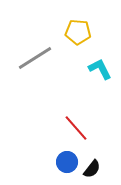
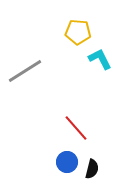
gray line: moved 10 px left, 13 px down
cyan L-shape: moved 10 px up
black semicircle: rotated 24 degrees counterclockwise
